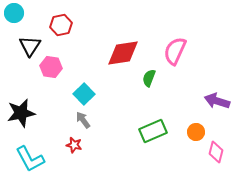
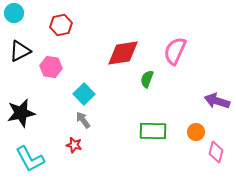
black triangle: moved 10 px left, 5 px down; rotated 30 degrees clockwise
green semicircle: moved 2 px left, 1 px down
green rectangle: rotated 24 degrees clockwise
